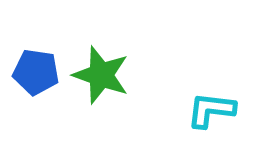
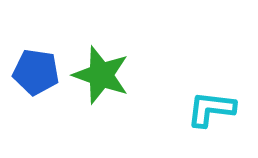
cyan L-shape: moved 1 px up
